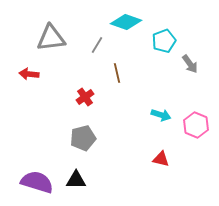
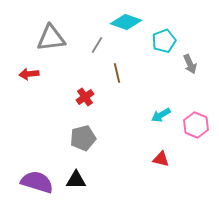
gray arrow: rotated 12 degrees clockwise
red arrow: rotated 12 degrees counterclockwise
cyan arrow: rotated 132 degrees clockwise
